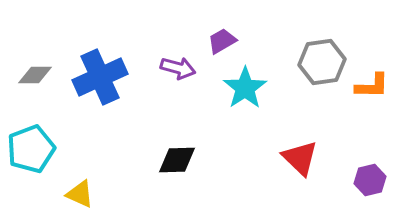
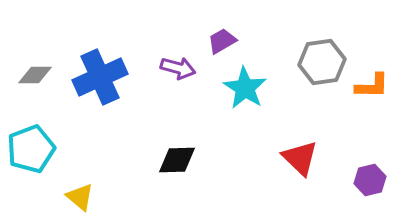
cyan star: rotated 6 degrees counterclockwise
yellow triangle: moved 3 px down; rotated 16 degrees clockwise
